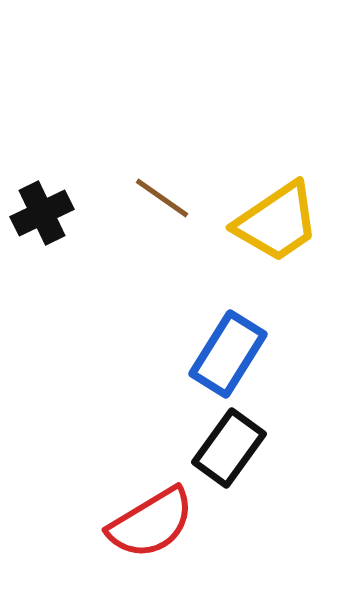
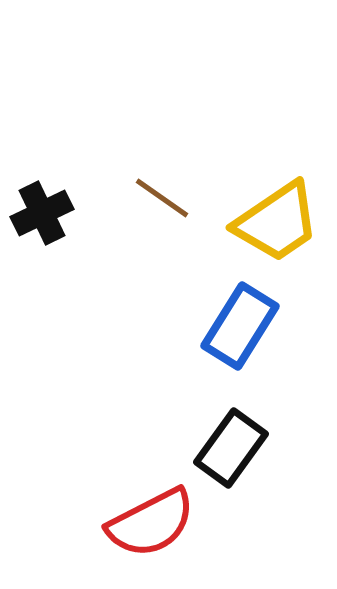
blue rectangle: moved 12 px right, 28 px up
black rectangle: moved 2 px right
red semicircle: rotated 4 degrees clockwise
